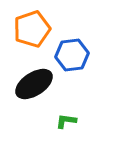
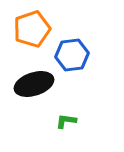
black ellipse: rotated 15 degrees clockwise
